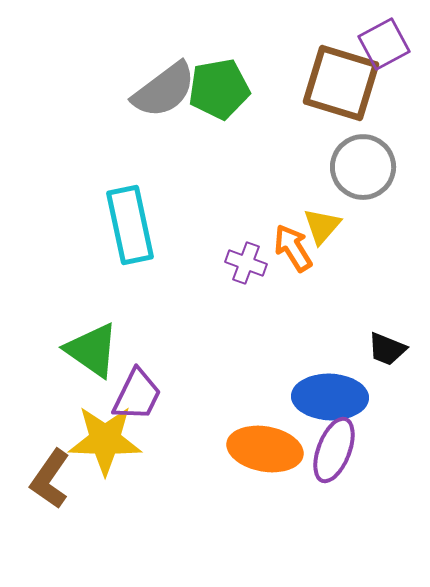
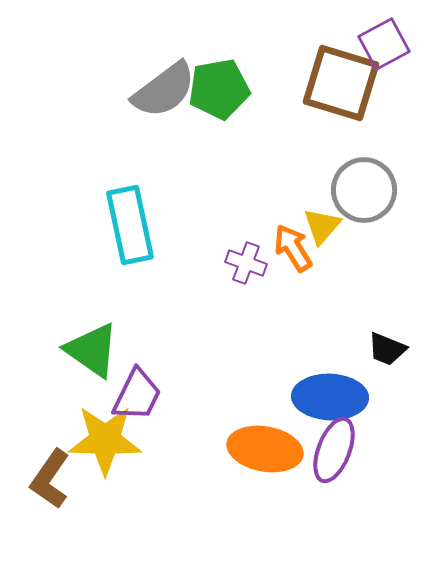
gray circle: moved 1 px right, 23 px down
